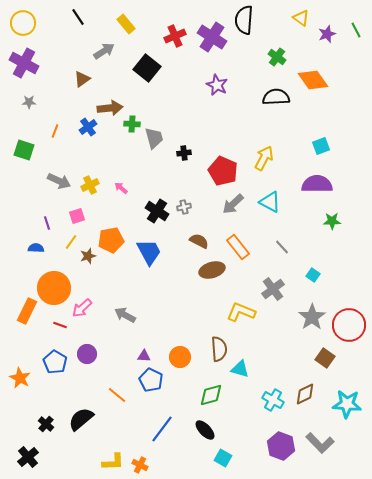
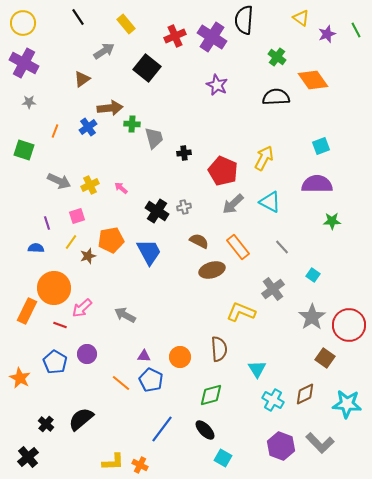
cyan triangle at (240, 369): moved 17 px right; rotated 42 degrees clockwise
orange line at (117, 395): moved 4 px right, 12 px up
